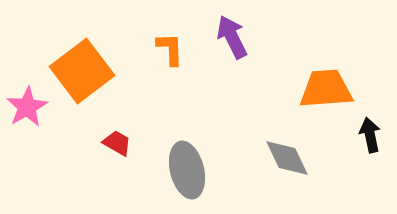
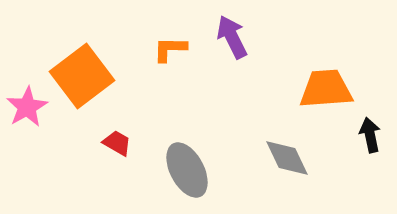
orange L-shape: rotated 87 degrees counterclockwise
orange square: moved 5 px down
gray ellipse: rotated 14 degrees counterclockwise
